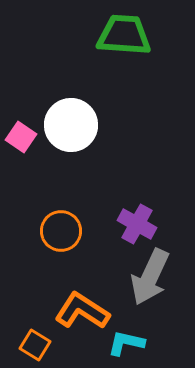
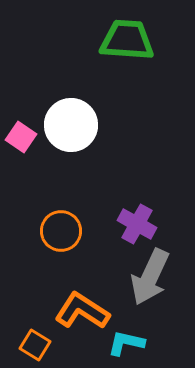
green trapezoid: moved 3 px right, 5 px down
